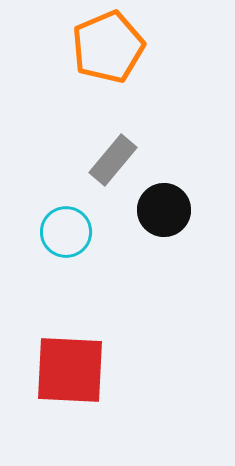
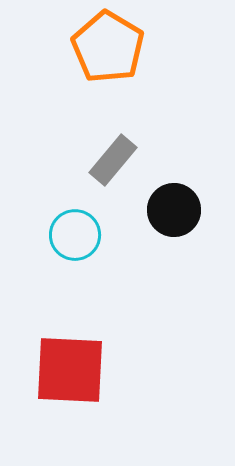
orange pentagon: rotated 18 degrees counterclockwise
black circle: moved 10 px right
cyan circle: moved 9 px right, 3 px down
